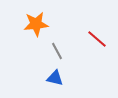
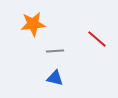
orange star: moved 3 px left
gray line: moved 2 px left; rotated 66 degrees counterclockwise
